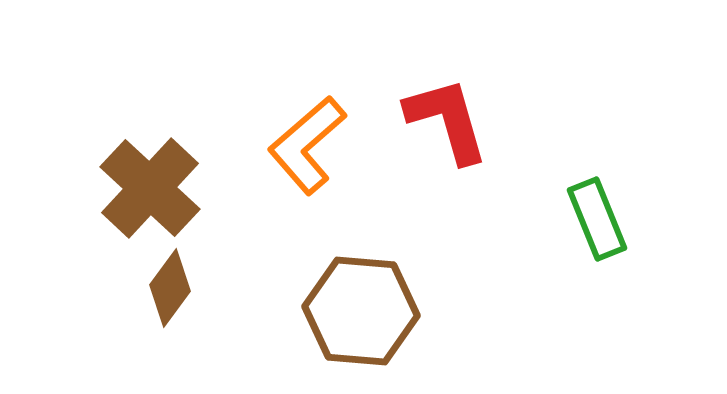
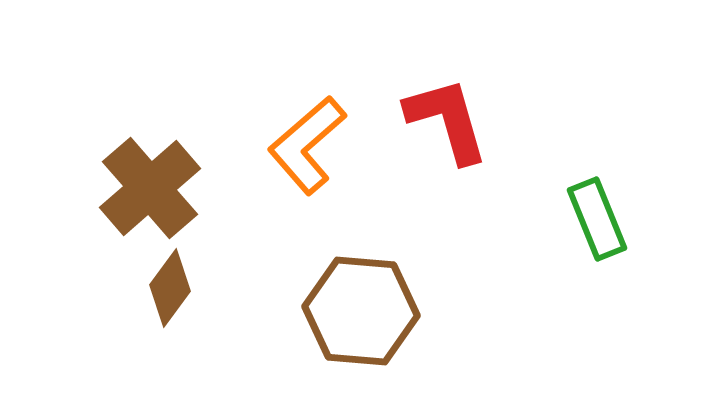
brown cross: rotated 6 degrees clockwise
